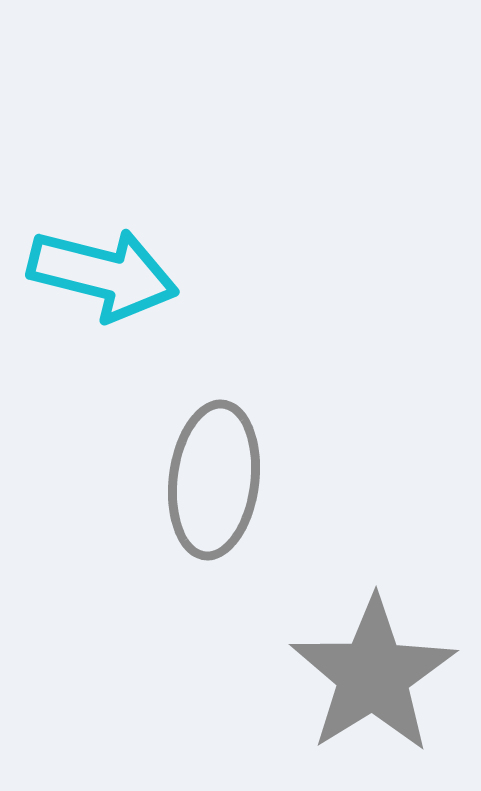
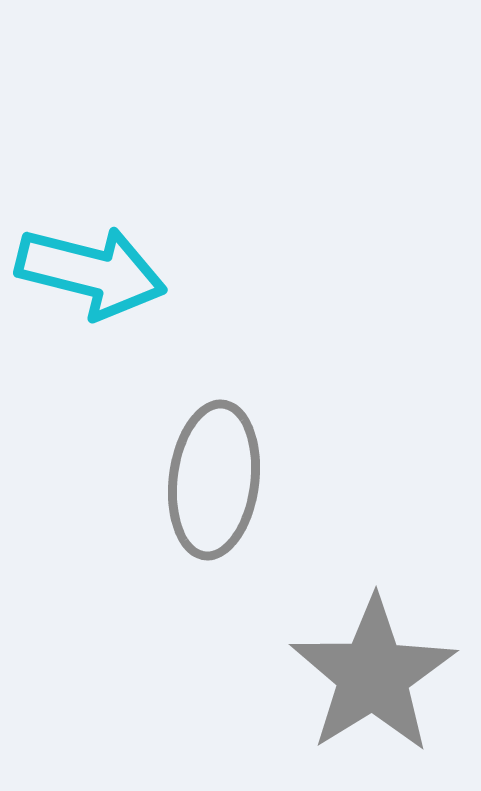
cyan arrow: moved 12 px left, 2 px up
